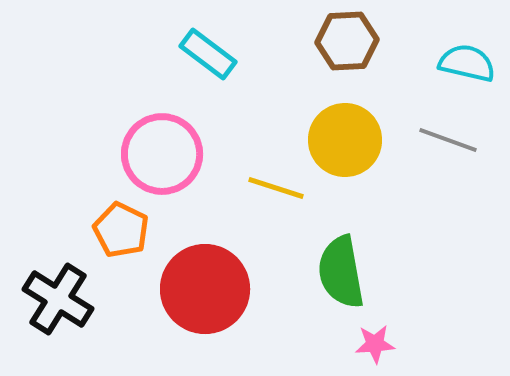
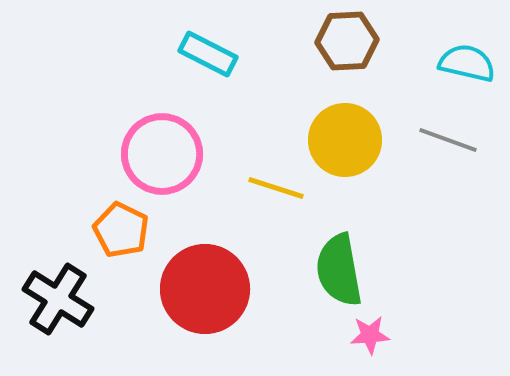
cyan rectangle: rotated 10 degrees counterclockwise
green semicircle: moved 2 px left, 2 px up
pink star: moved 5 px left, 9 px up
